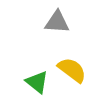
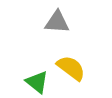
yellow semicircle: moved 1 px left, 2 px up
